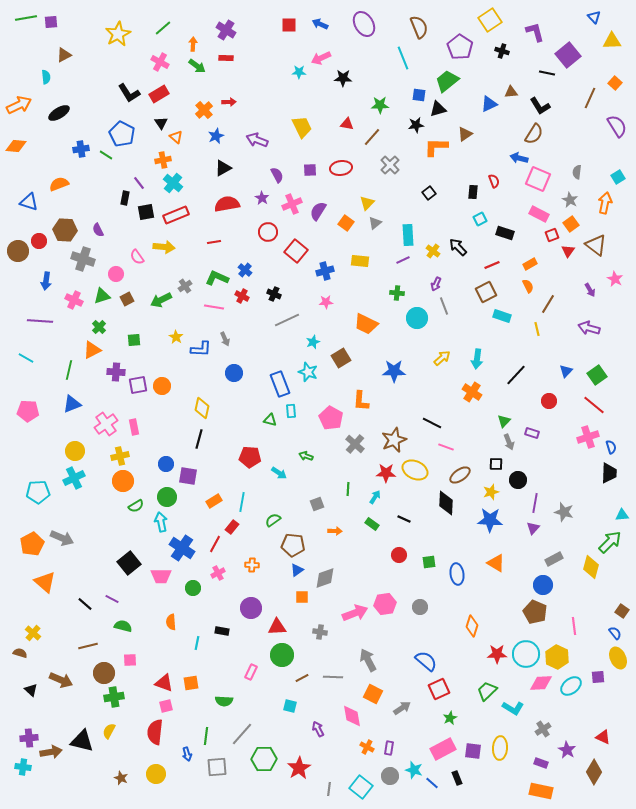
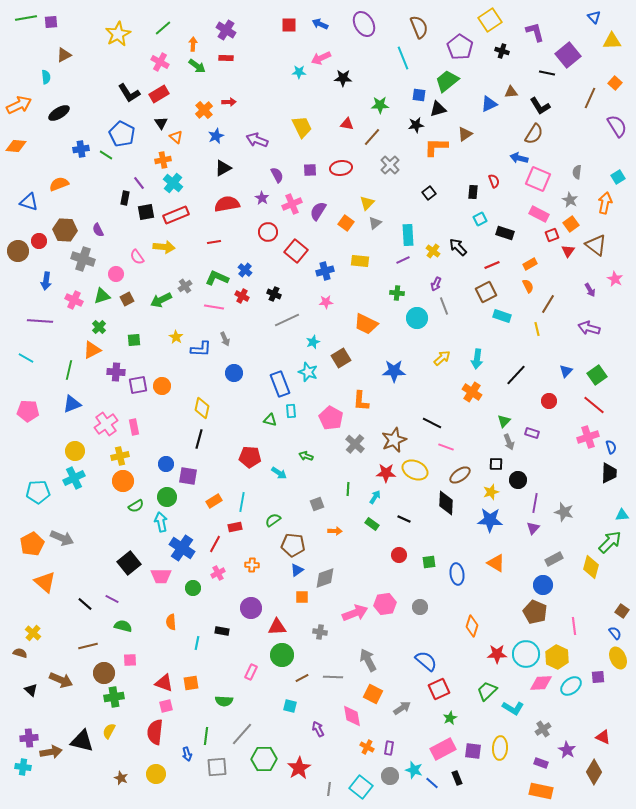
red rectangle at (232, 527): moved 3 px right; rotated 40 degrees clockwise
